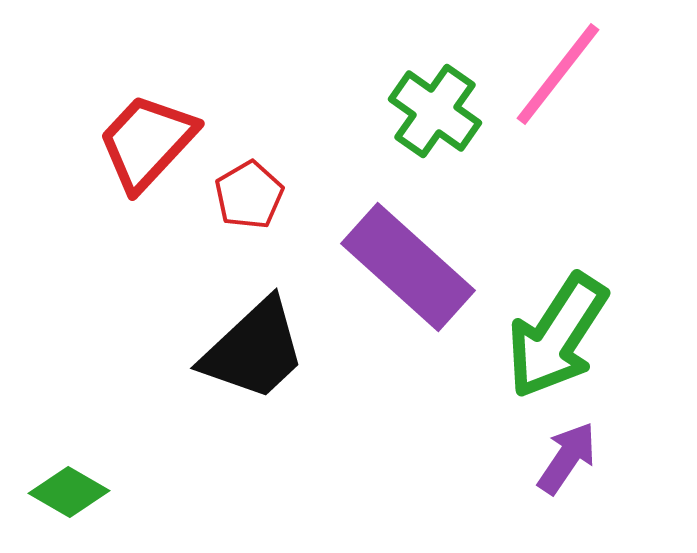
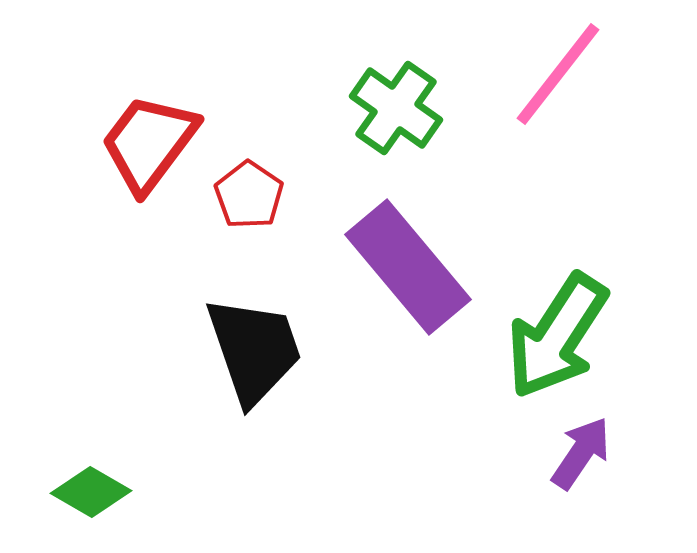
green cross: moved 39 px left, 3 px up
red trapezoid: moved 2 px right, 1 px down; rotated 6 degrees counterclockwise
red pentagon: rotated 8 degrees counterclockwise
purple rectangle: rotated 8 degrees clockwise
black trapezoid: rotated 66 degrees counterclockwise
purple arrow: moved 14 px right, 5 px up
green diamond: moved 22 px right
